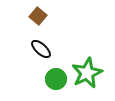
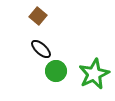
green star: moved 7 px right, 1 px down
green circle: moved 8 px up
